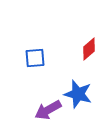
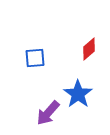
blue star: rotated 20 degrees clockwise
purple arrow: moved 3 px down; rotated 20 degrees counterclockwise
